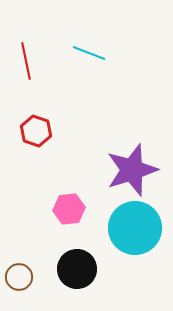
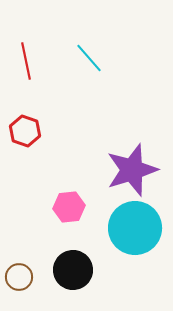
cyan line: moved 5 px down; rotated 28 degrees clockwise
red hexagon: moved 11 px left
pink hexagon: moved 2 px up
black circle: moved 4 px left, 1 px down
